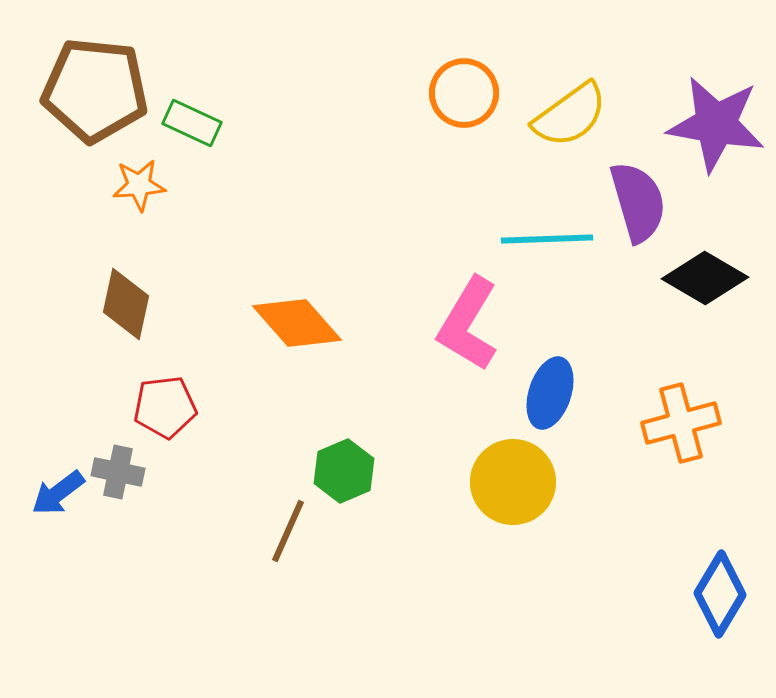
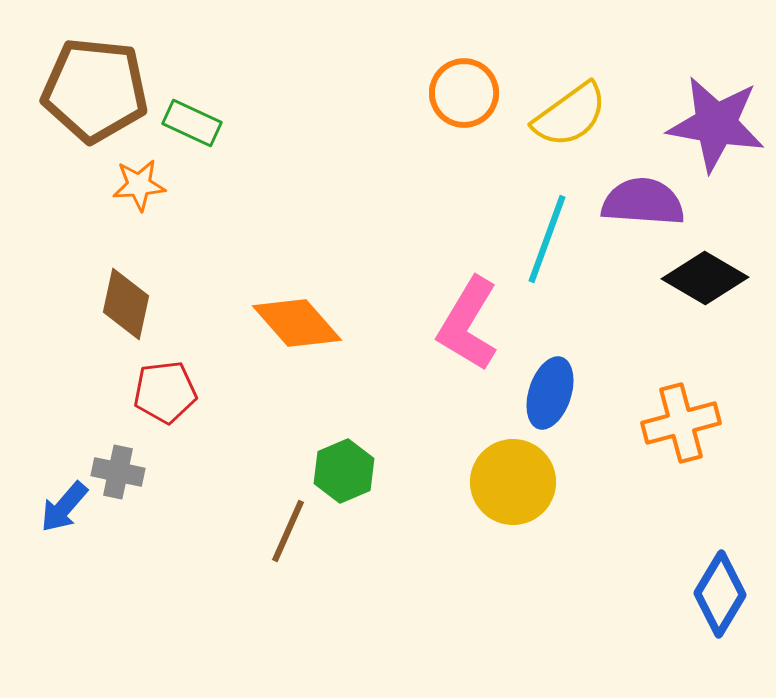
purple semicircle: moved 5 px right; rotated 70 degrees counterclockwise
cyan line: rotated 68 degrees counterclockwise
red pentagon: moved 15 px up
blue arrow: moved 6 px right, 14 px down; rotated 12 degrees counterclockwise
